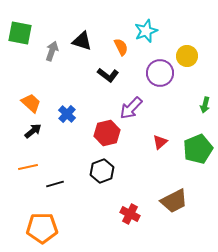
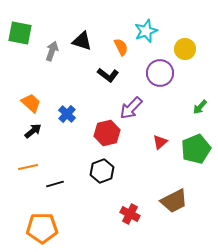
yellow circle: moved 2 px left, 7 px up
green arrow: moved 5 px left, 2 px down; rotated 28 degrees clockwise
green pentagon: moved 2 px left
